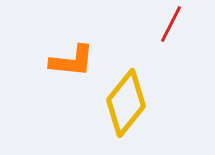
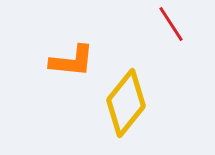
red line: rotated 60 degrees counterclockwise
